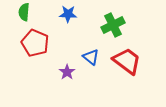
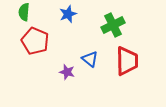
blue star: rotated 24 degrees counterclockwise
red pentagon: moved 2 px up
blue triangle: moved 1 px left, 2 px down
red trapezoid: rotated 52 degrees clockwise
purple star: rotated 21 degrees counterclockwise
